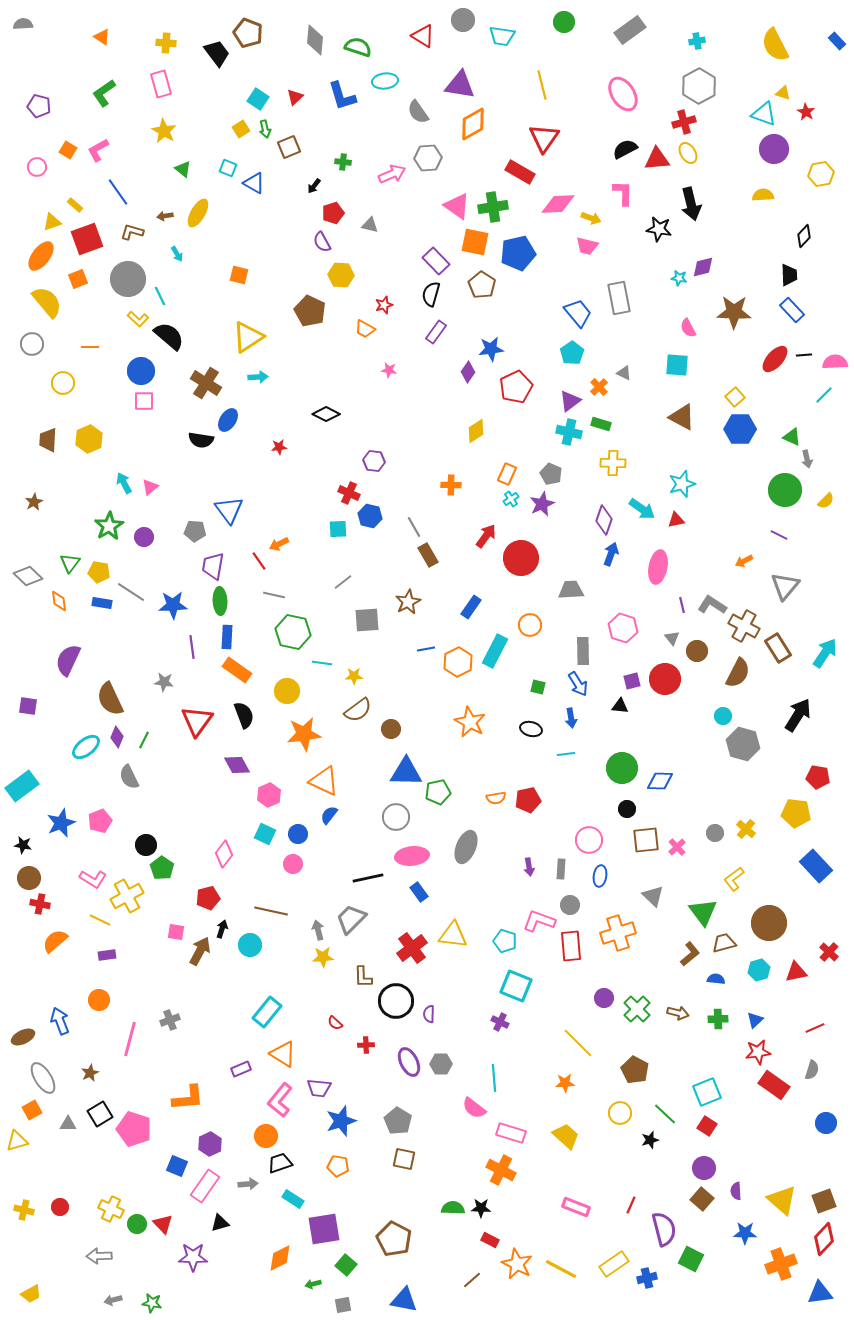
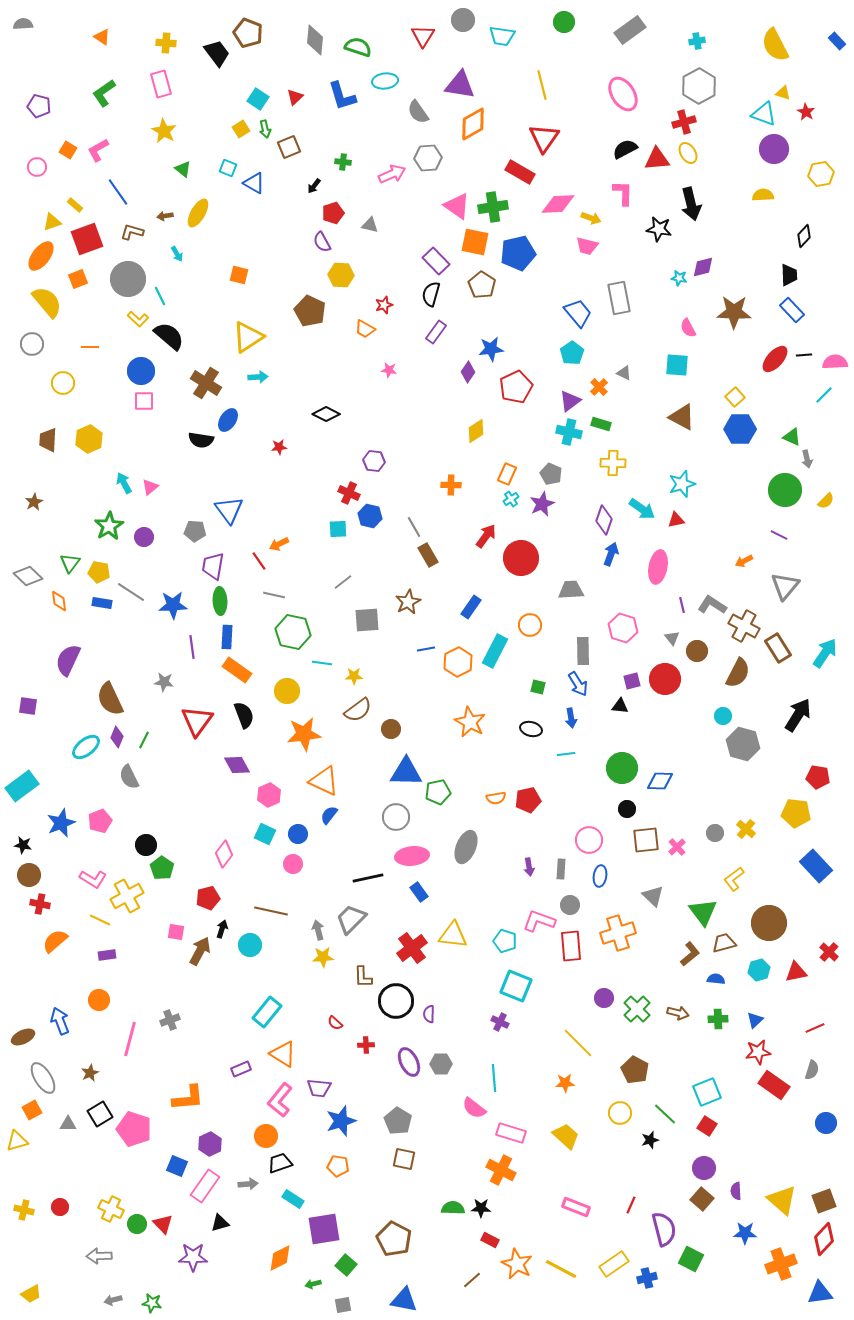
red triangle at (423, 36): rotated 30 degrees clockwise
brown circle at (29, 878): moved 3 px up
